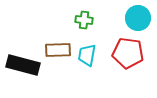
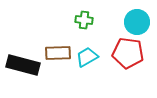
cyan circle: moved 1 px left, 4 px down
brown rectangle: moved 3 px down
cyan trapezoid: moved 2 px down; rotated 50 degrees clockwise
